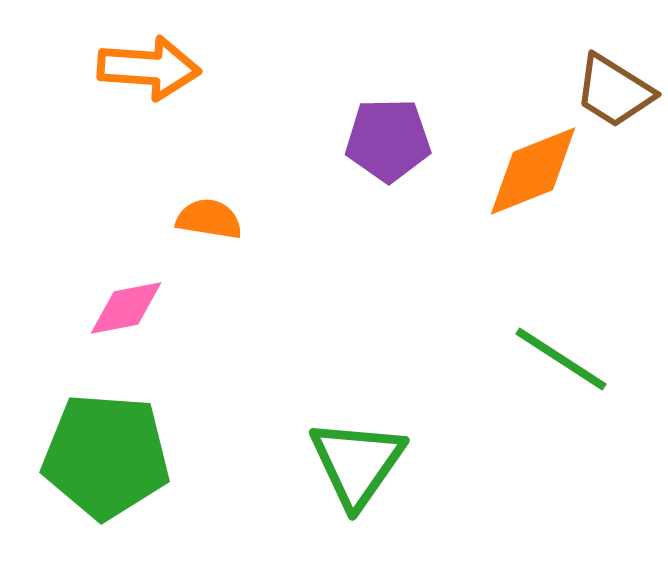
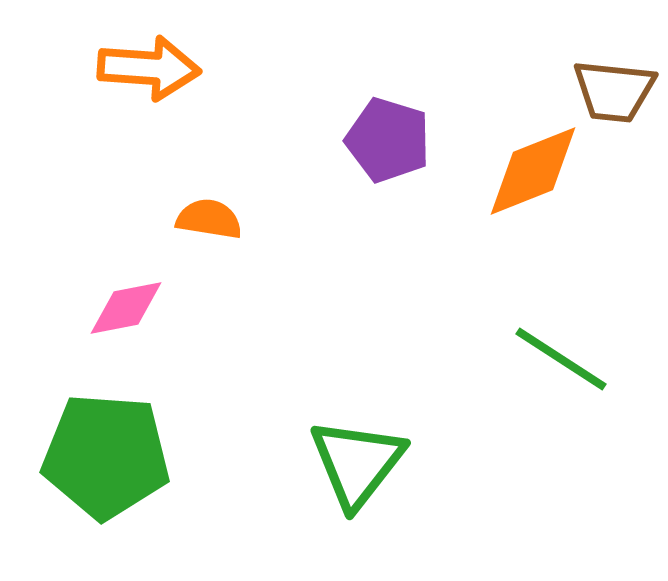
brown trapezoid: rotated 26 degrees counterclockwise
purple pentagon: rotated 18 degrees clockwise
green triangle: rotated 3 degrees clockwise
